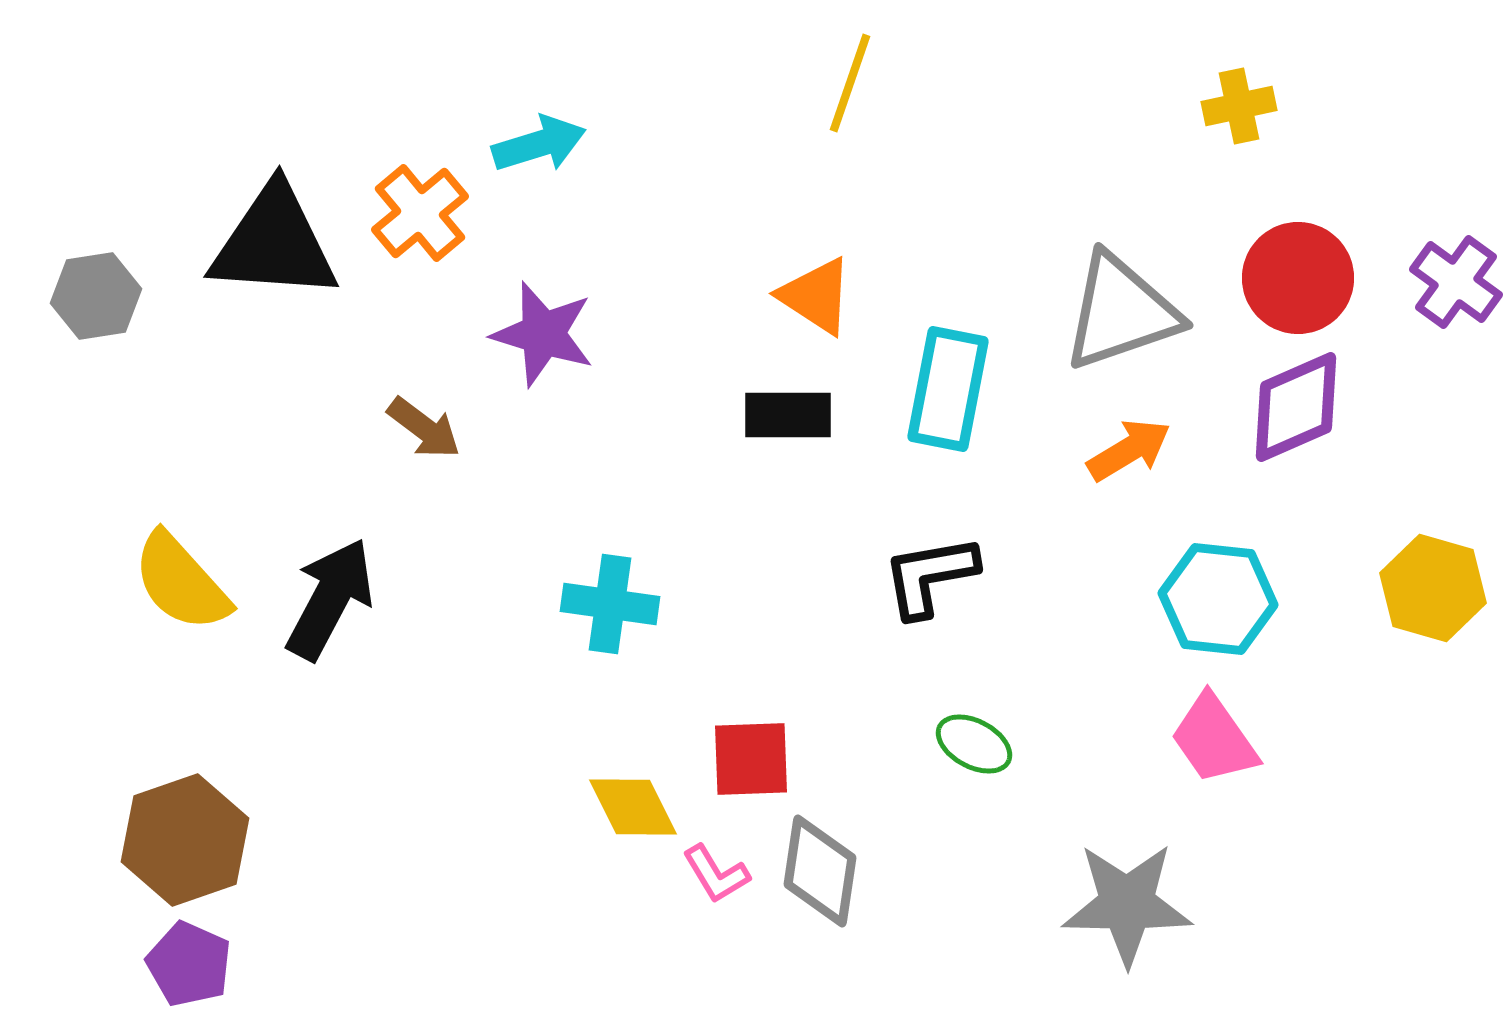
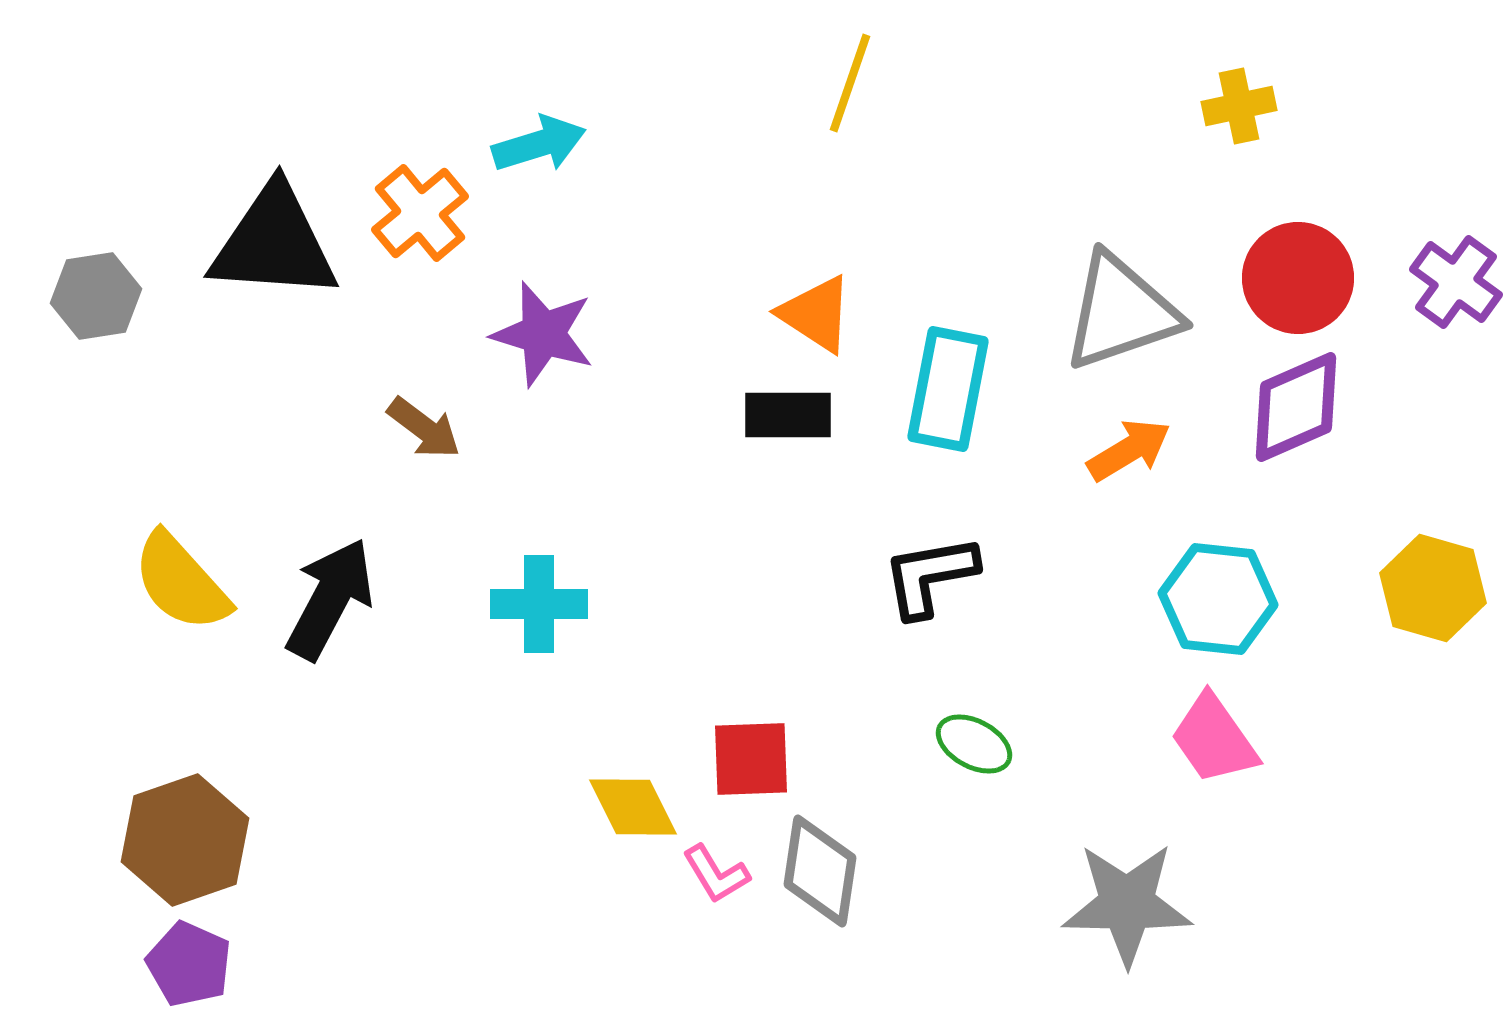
orange triangle: moved 18 px down
cyan cross: moved 71 px left; rotated 8 degrees counterclockwise
